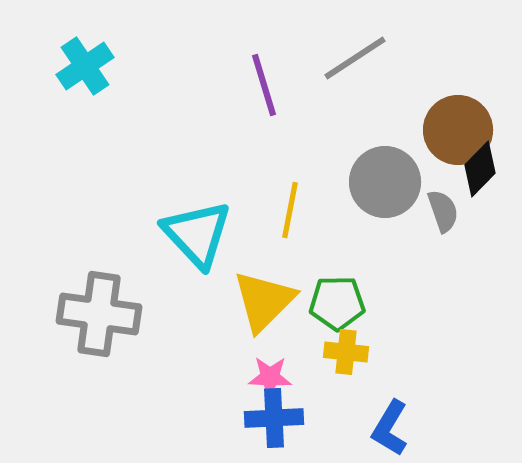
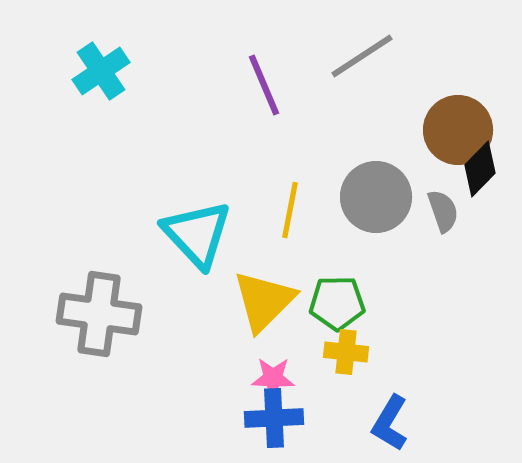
gray line: moved 7 px right, 2 px up
cyan cross: moved 16 px right, 5 px down
purple line: rotated 6 degrees counterclockwise
gray circle: moved 9 px left, 15 px down
pink star: moved 3 px right, 1 px down
blue L-shape: moved 5 px up
